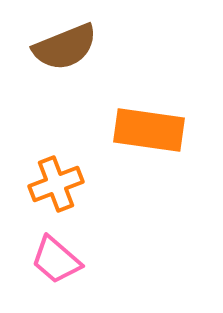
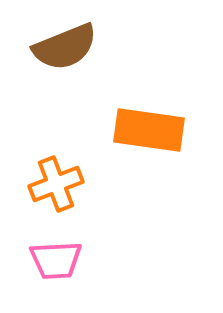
pink trapezoid: rotated 44 degrees counterclockwise
